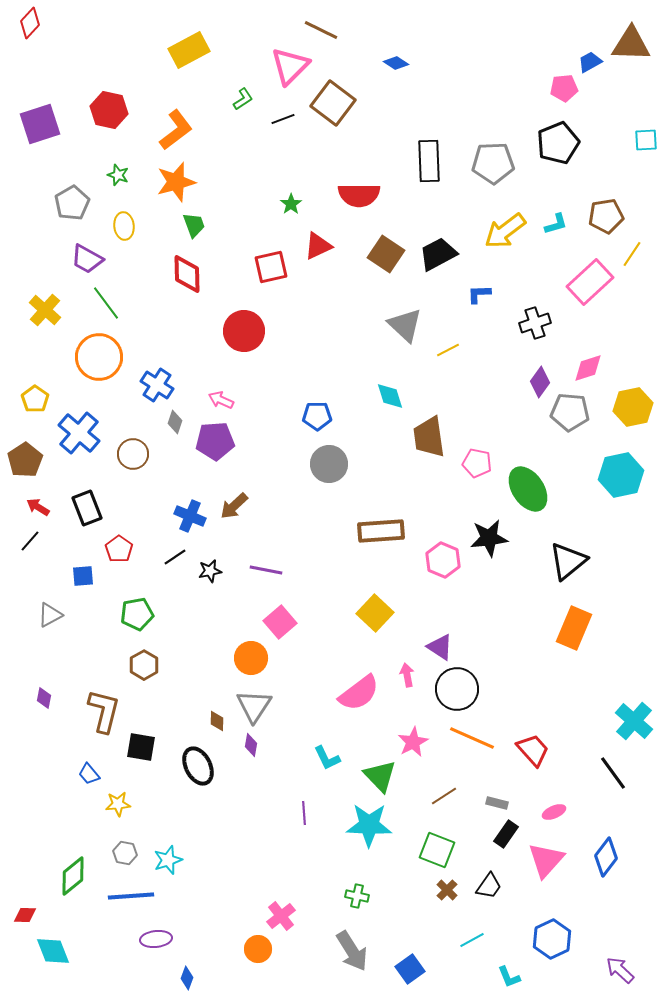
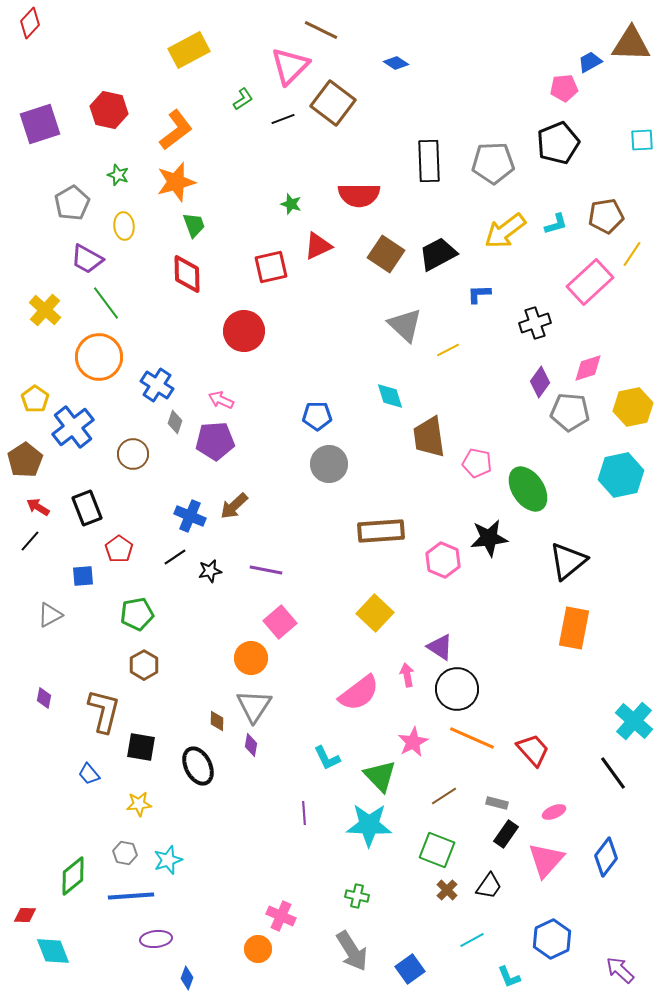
cyan square at (646, 140): moved 4 px left
green star at (291, 204): rotated 20 degrees counterclockwise
blue cross at (79, 433): moved 6 px left, 6 px up; rotated 12 degrees clockwise
orange rectangle at (574, 628): rotated 12 degrees counterclockwise
yellow star at (118, 804): moved 21 px right
pink cross at (281, 916): rotated 28 degrees counterclockwise
